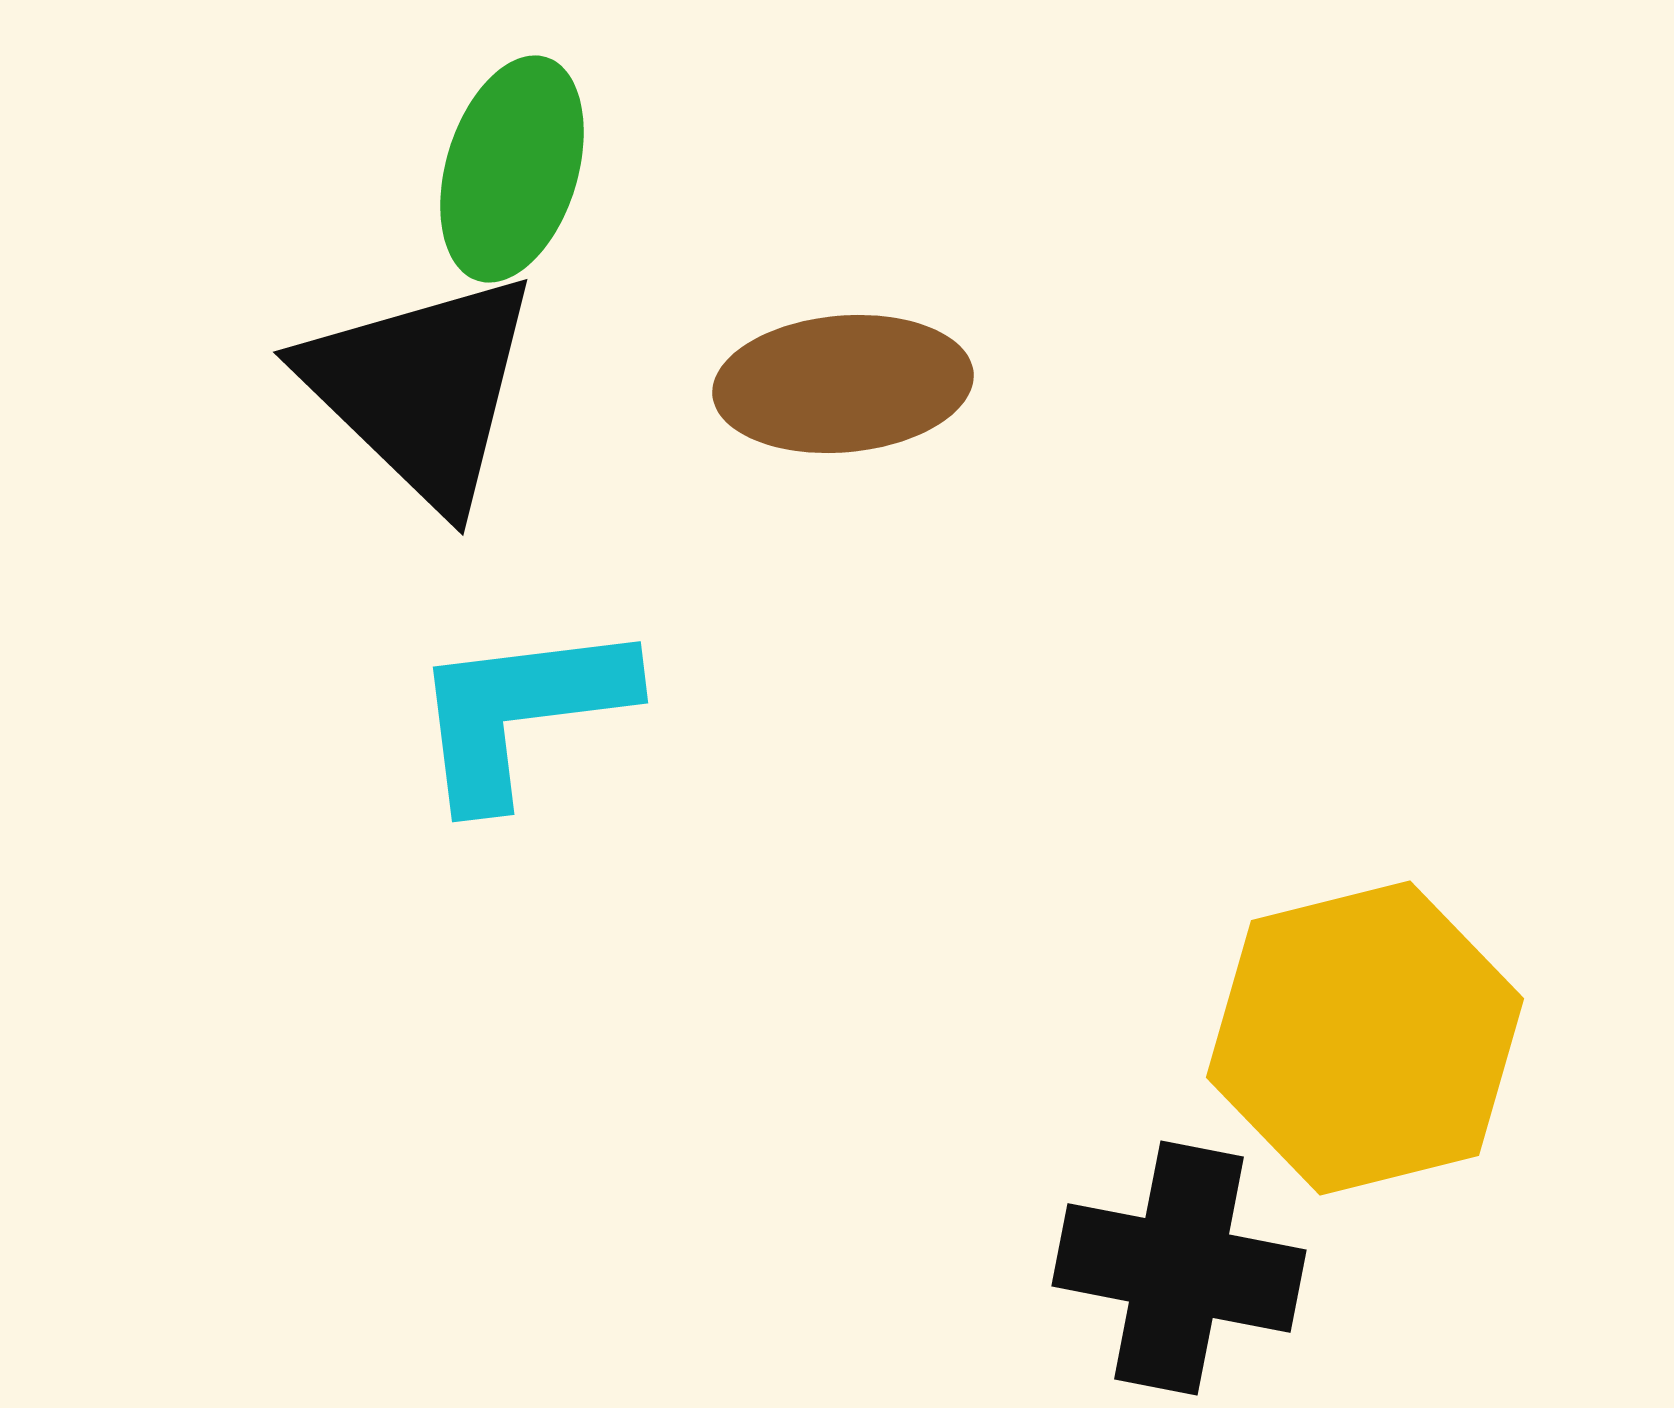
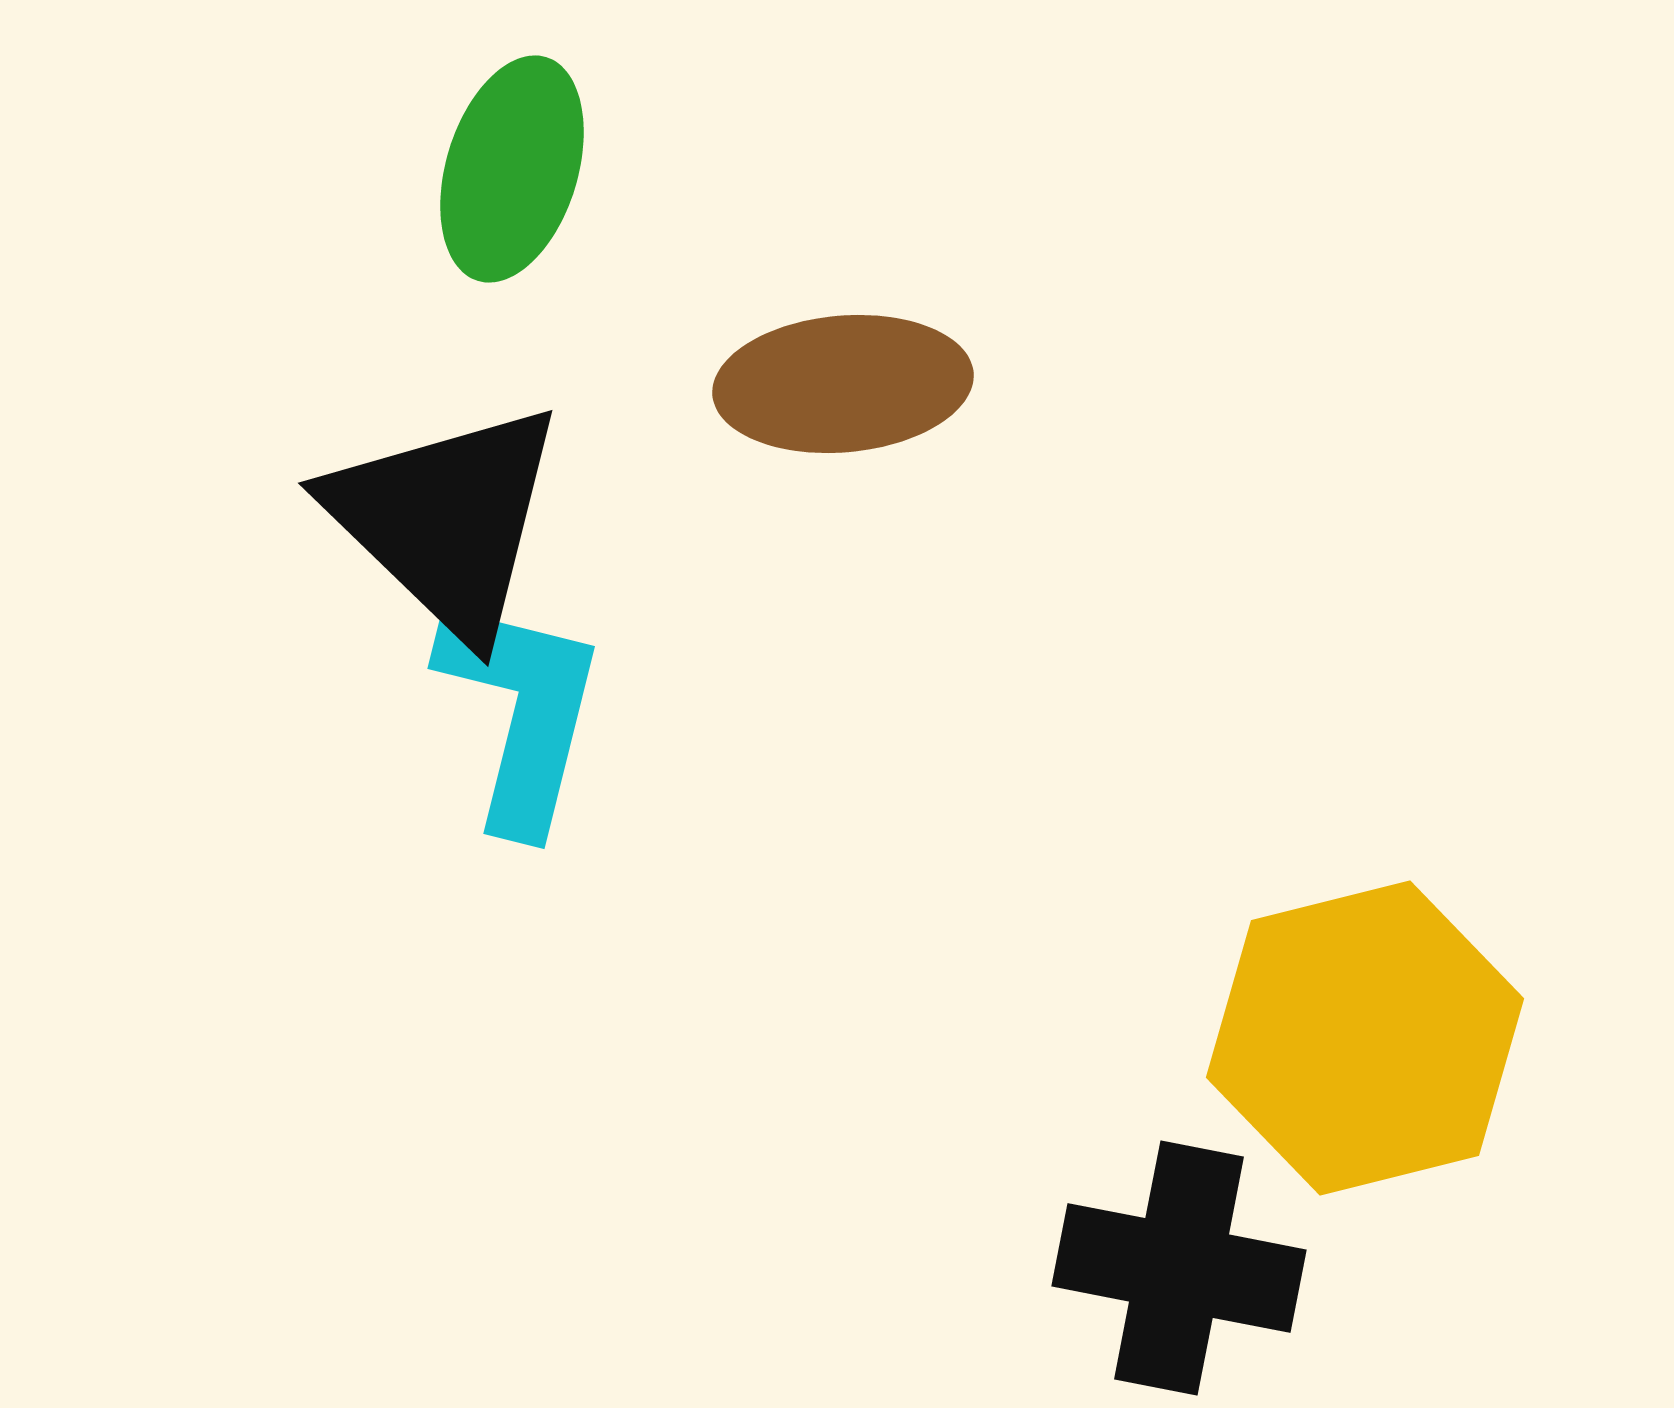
black triangle: moved 25 px right, 131 px down
cyan L-shape: rotated 111 degrees clockwise
